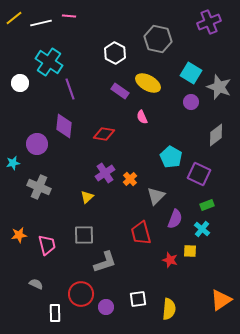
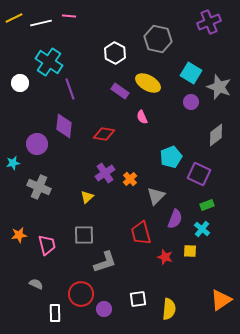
yellow line at (14, 18): rotated 12 degrees clockwise
cyan pentagon at (171, 157): rotated 20 degrees clockwise
red star at (170, 260): moved 5 px left, 3 px up
purple circle at (106, 307): moved 2 px left, 2 px down
